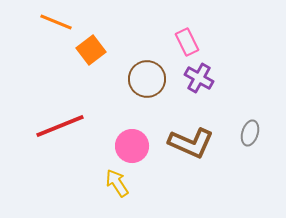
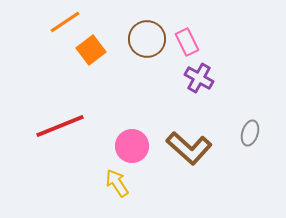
orange line: moved 9 px right; rotated 56 degrees counterclockwise
brown circle: moved 40 px up
brown L-shape: moved 2 px left, 5 px down; rotated 18 degrees clockwise
